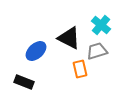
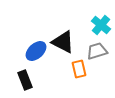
black triangle: moved 6 px left, 4 px down
orange rectangle: moved 1 px left
black rectangle: moved 1 px right, 2 px up; rotated 48 degrees clockwise
